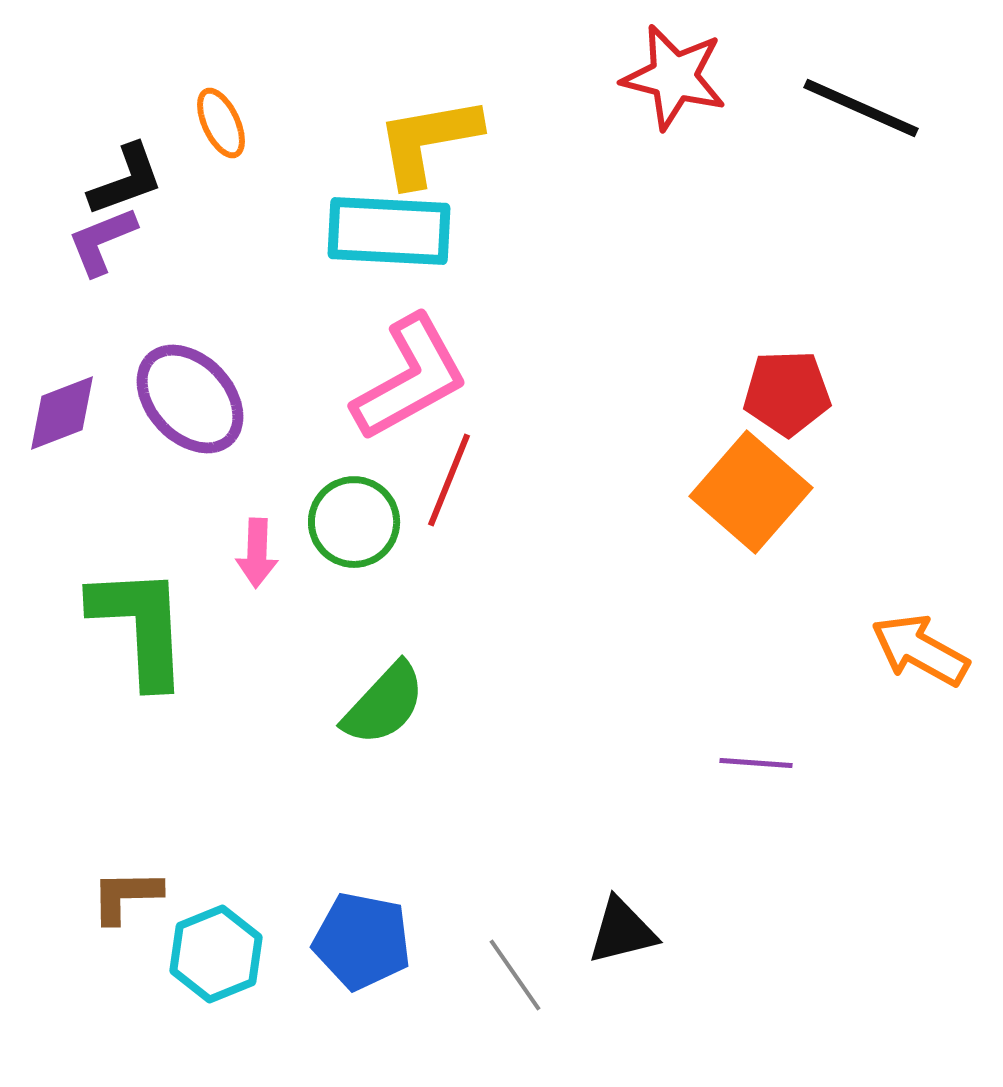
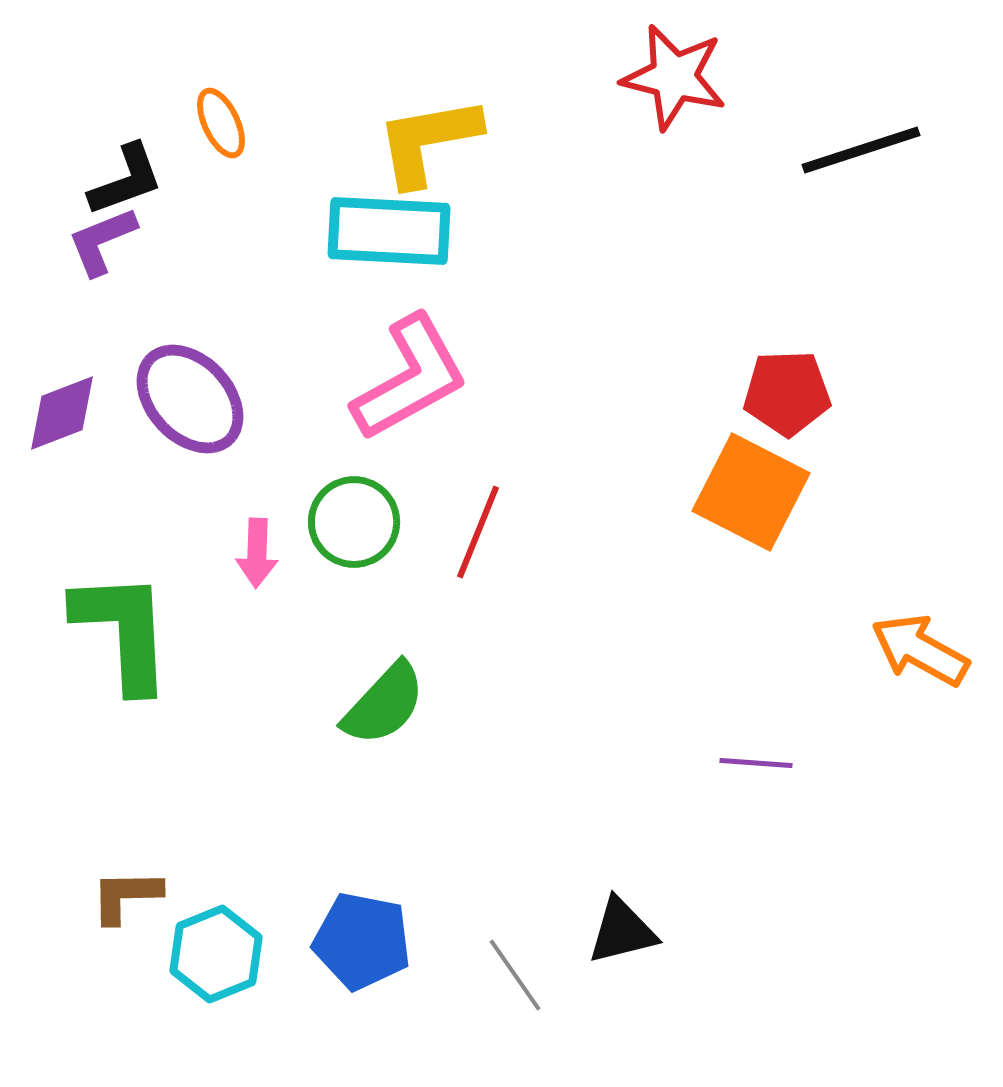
black line: moved 42 px down; rotated 42 degrees counterclockwise
red line: moved 29 px right, 52 px down
orange square: rotated 14 degrees counterclockwise
green L-shape: moved 17 px left, 5 px down
